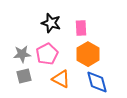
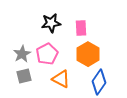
black star: rotated 24 degrees counterclockwise
gray star: rotated 24 degrees counterclockwise
blue diamond: moved 2 px right; rotated 50 degrees clockwise
